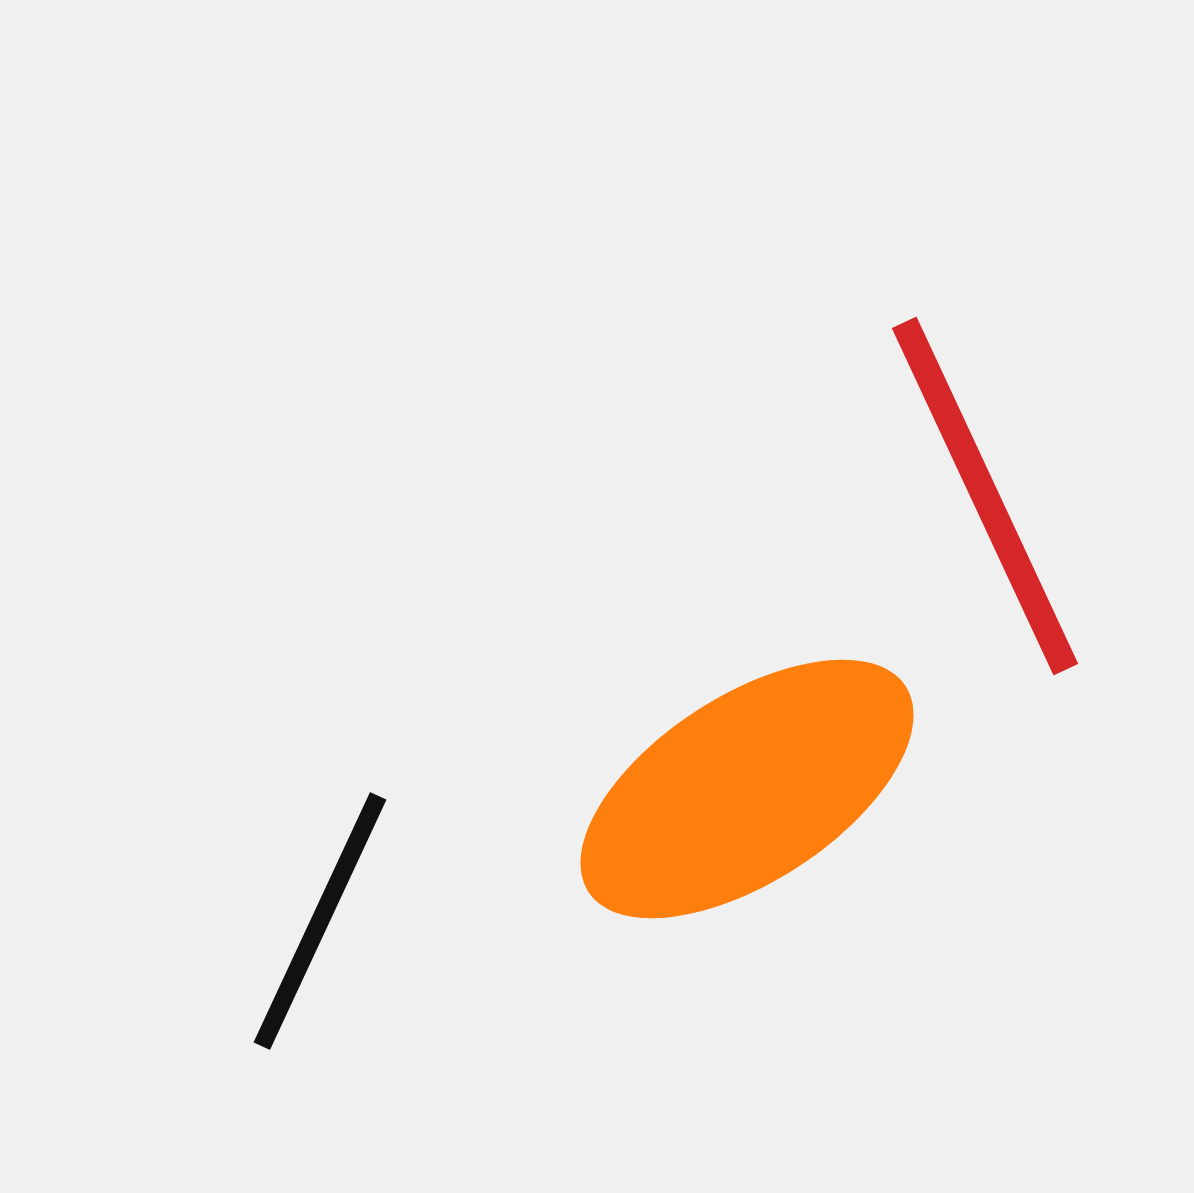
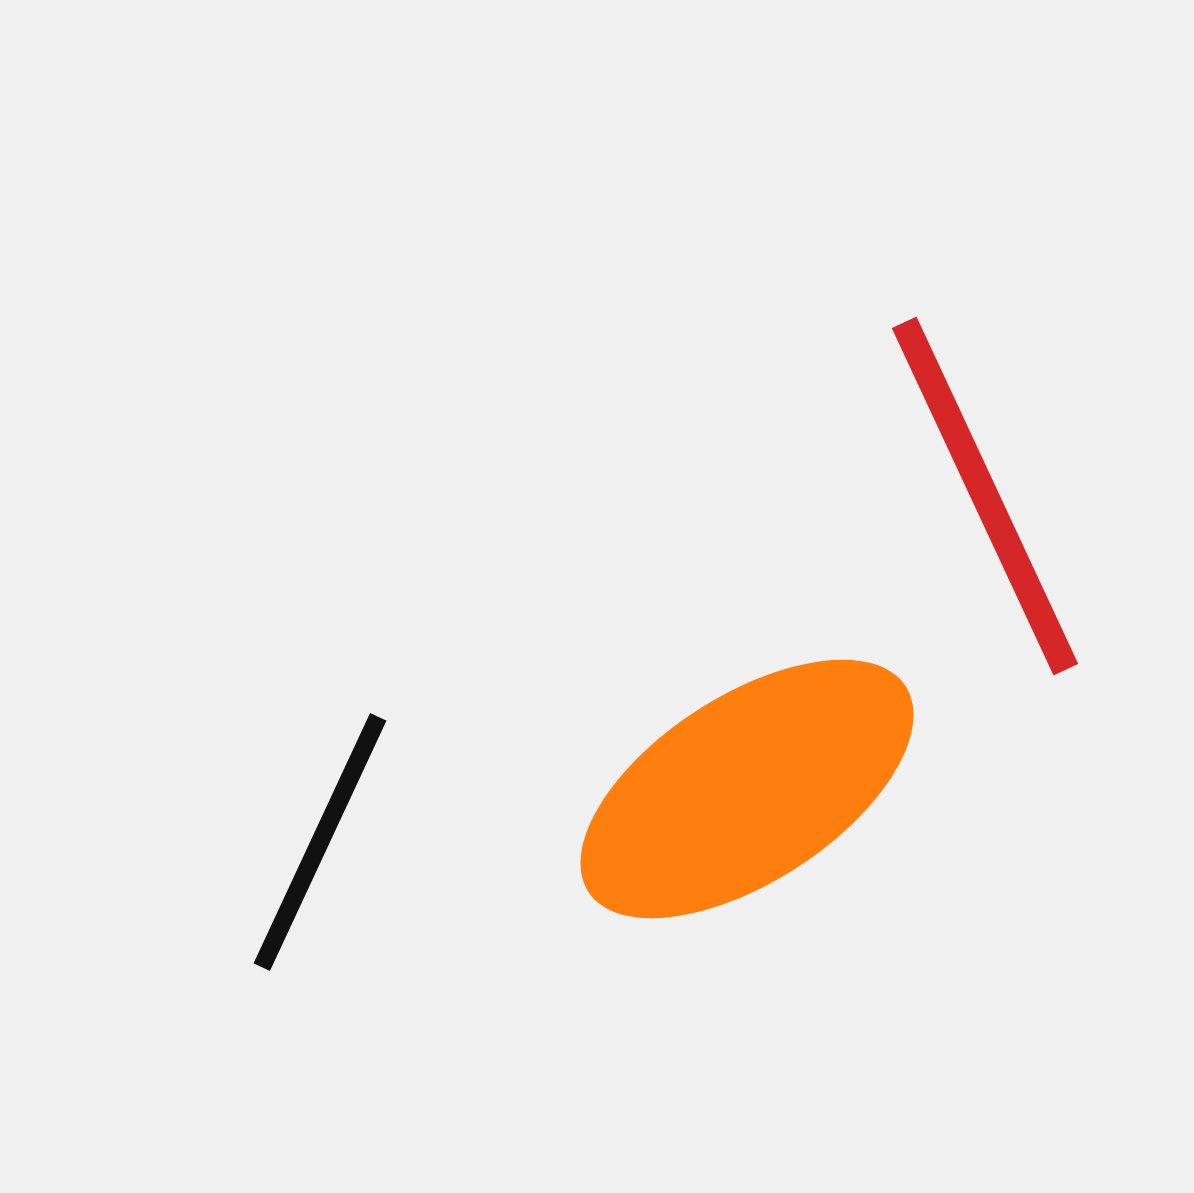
black line: moved 79 px up
